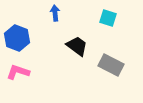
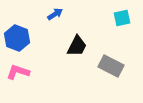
blue arrow: moved 1 px down; rotated 63 degrees clockwise
cyan square: moved 14 px right; rotated 30 degrees counterclockwise
black trapezoid: rotated 80 degrees clockwise
gray rectangle: moved 1 px down
